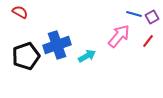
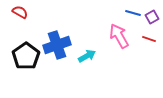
blue line: moved 1 px left, 1 px up
pink arrow: rotated 70 degrees counterclockwise
red line: moved 1 px right, 2 px up; rotated 72 degrees clockwise
black pentagon: rotated 16 degrees counterclockwise
